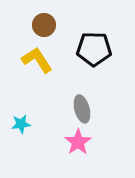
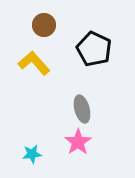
black pentagon: rotated 24 degrees clockwise
yellow L-shape: moved 3 px left, 3 px down; rotated 8 degrees counterclockwise
cyan star: moved 11 px right, 30 px down
